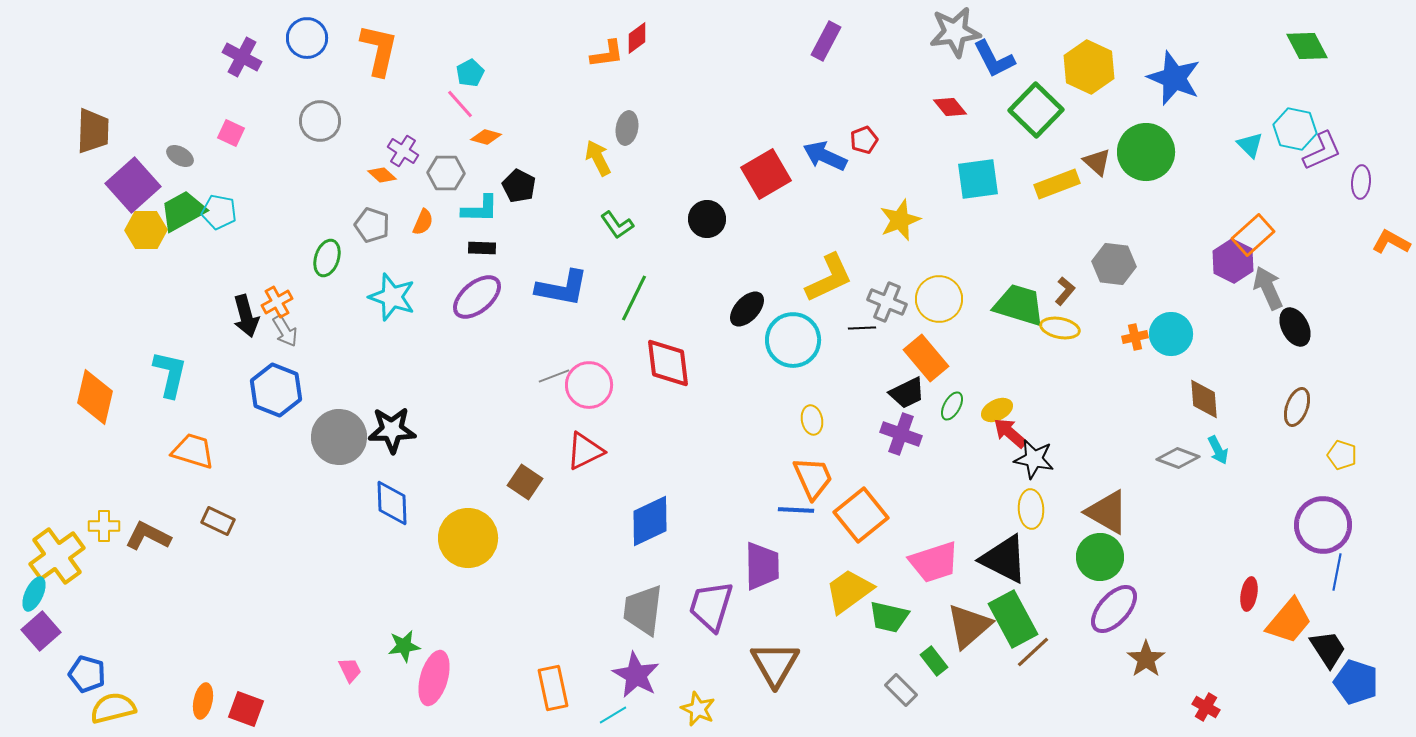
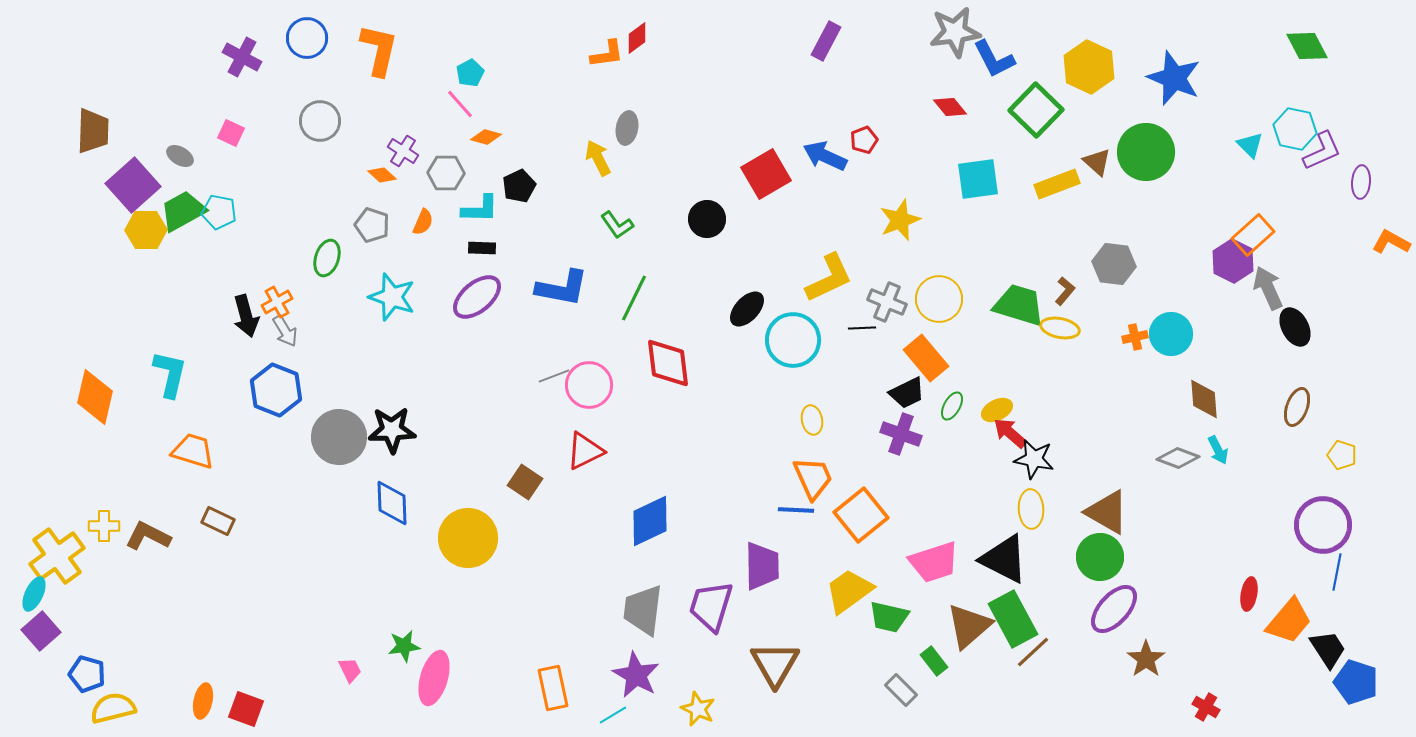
black pentagon at (519, 186): rotated 20 degrees clockwise
